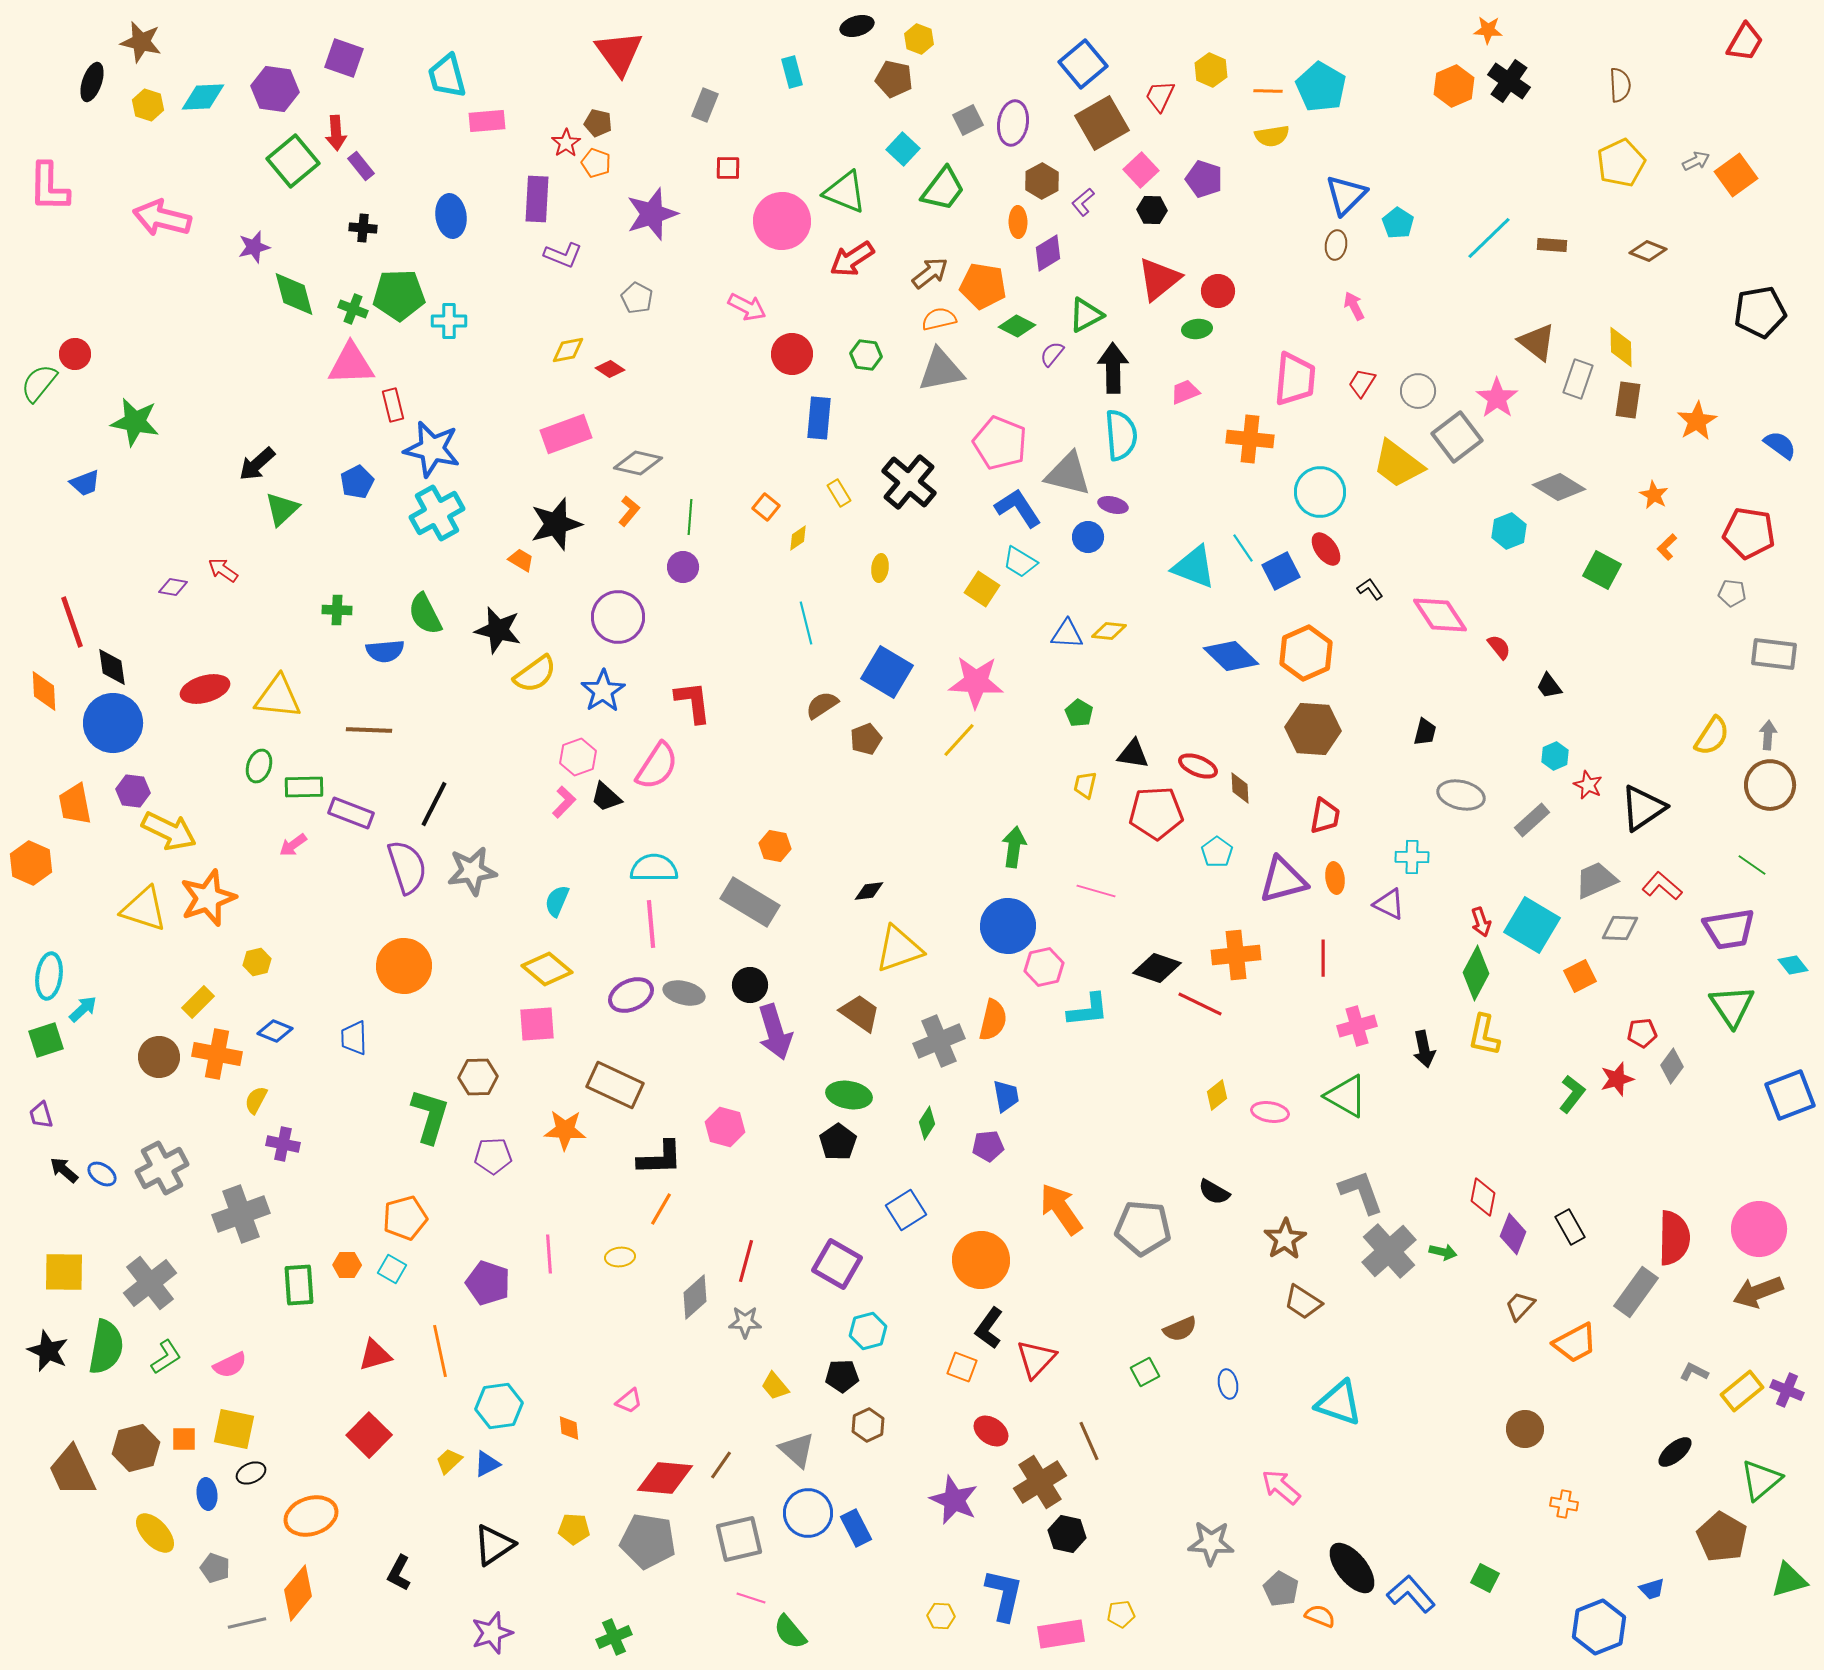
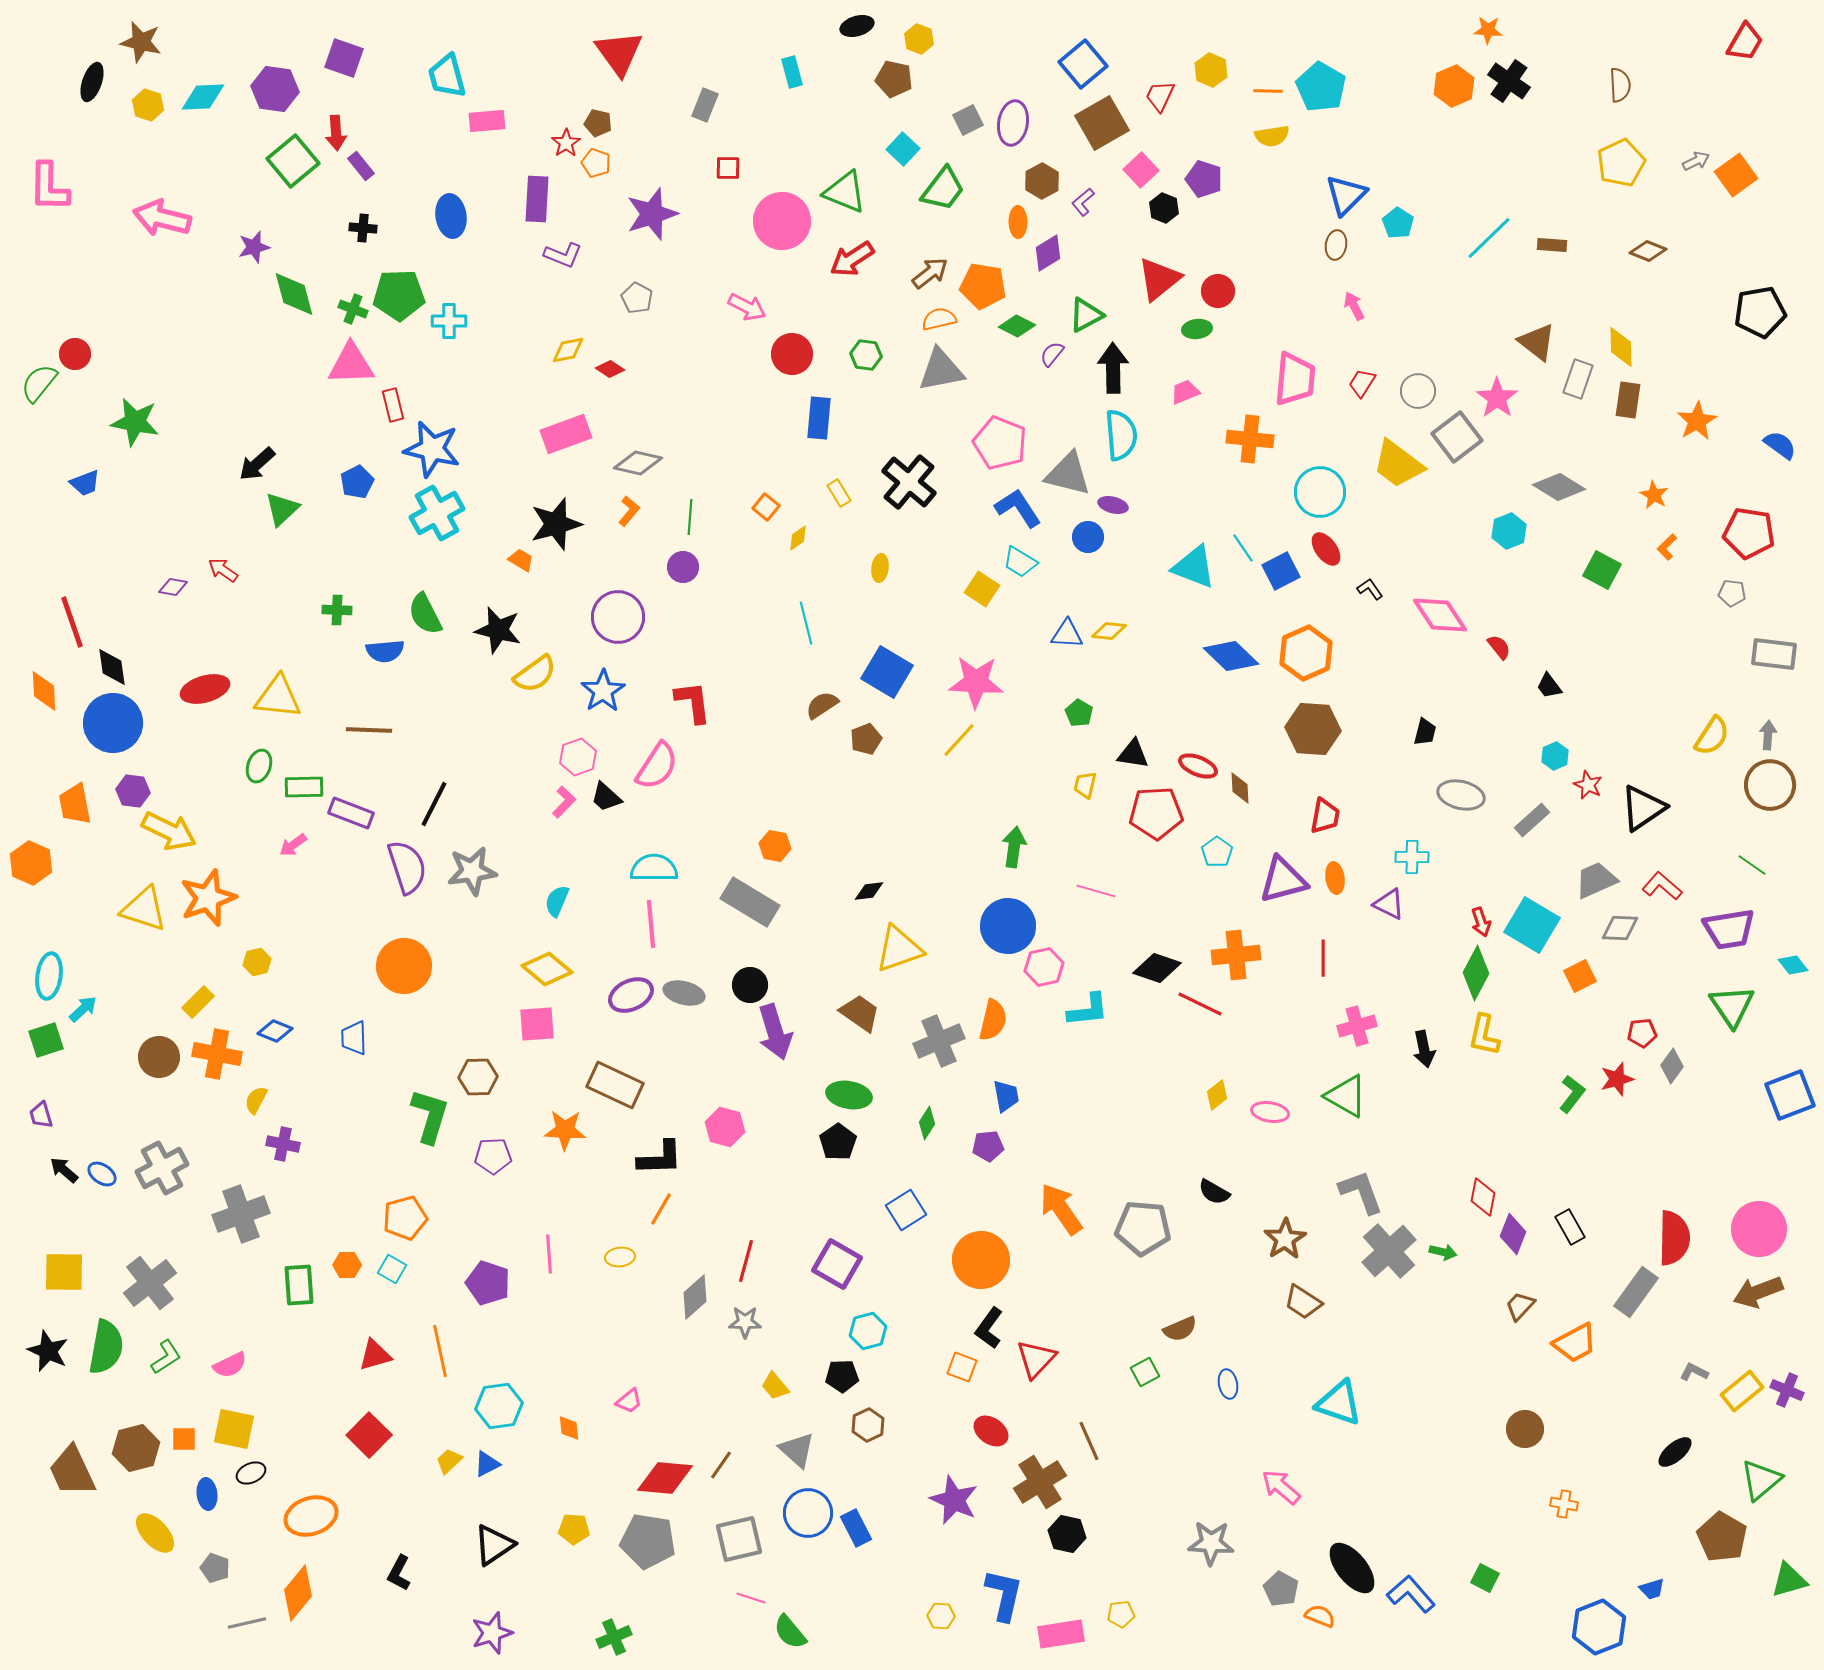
black hexagon at (1152, 210): moved 12 px right, 2 px up; rotated 20 degrees clockwise
